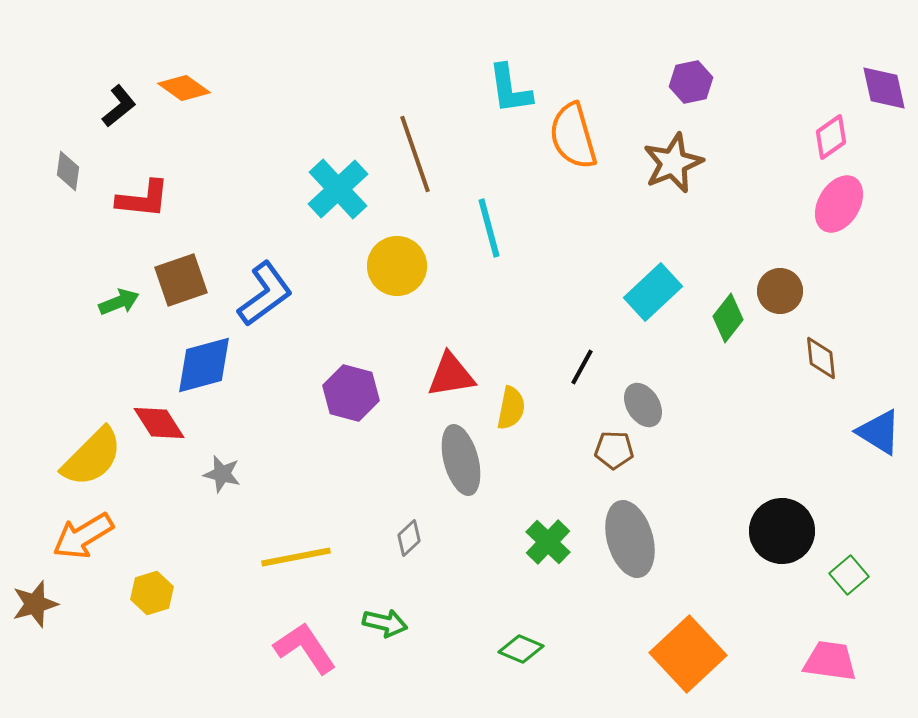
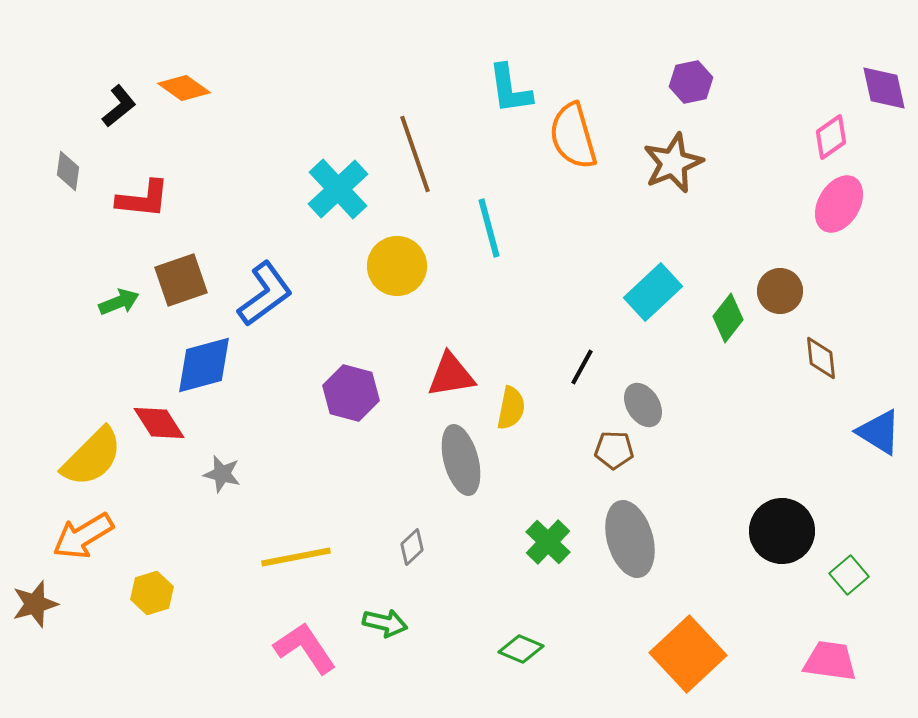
gray diamond at (409, 538): moved 3 px right, 9 px down
